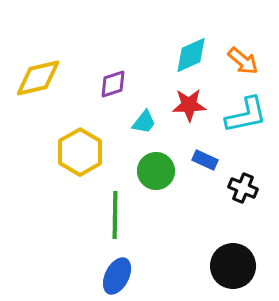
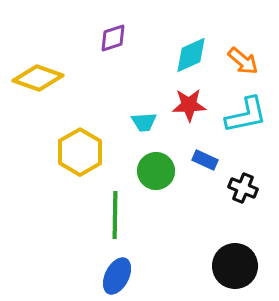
yellow diamond: rotated 33 degrees clockwise
purple diamond: moved 46 px up
cyan trapezoid: rotated 48 degrees clockwise
black circle: moved 2 px right
